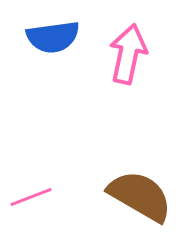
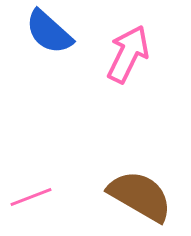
blue semicircle: moved 4 px left, 5 px up; rotated 50 degrees clockwise
pink arrow: rotated 14 degrees clockwise
